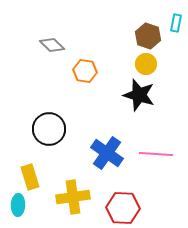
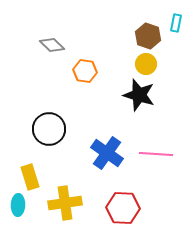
yellow cross: moved 8 px left, 6 px down
